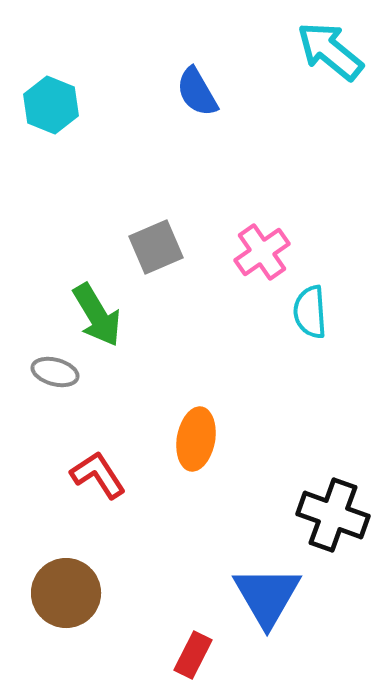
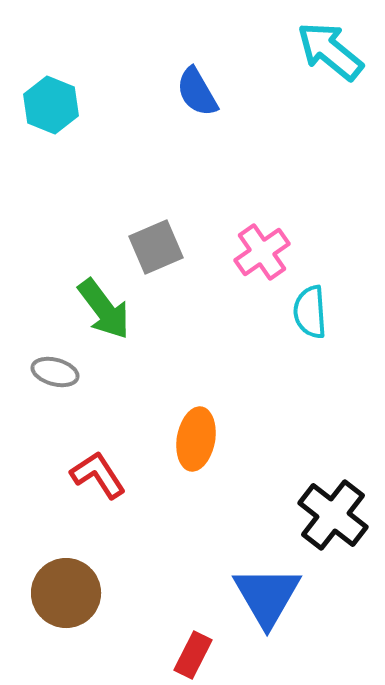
green arrow: moved 7 px right, 6 px up; rotated 6 degrees counterclockwise
black cross: rotated 18 degrees clockwise
